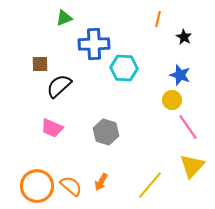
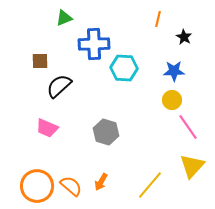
brown square: moved 3 px up
blue star: moved 6 px left, 4 px up; rotated 20 degrees counterclockwise
pink trapezoid: moved 5 px left
